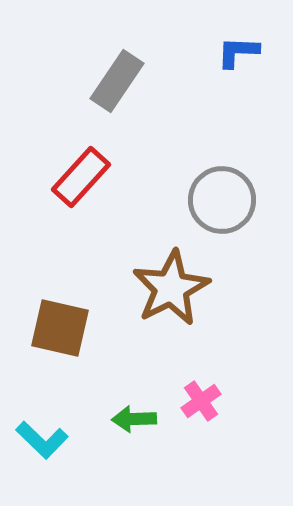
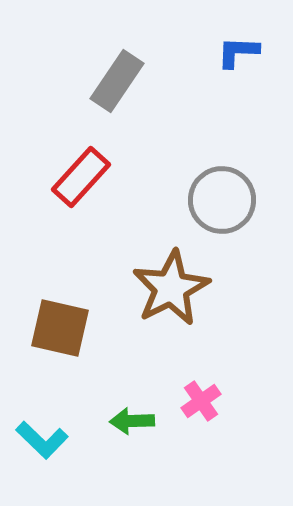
green arrow: moved 2 px left, 2 px down
